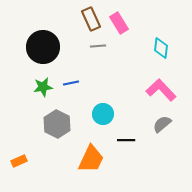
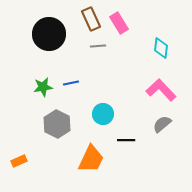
black circle: moved 6 px right, 13 px up
